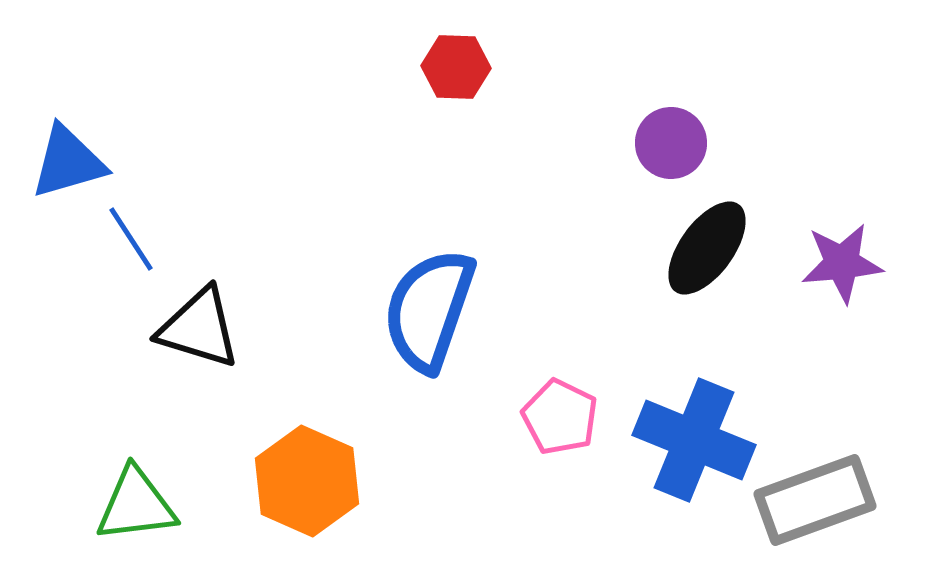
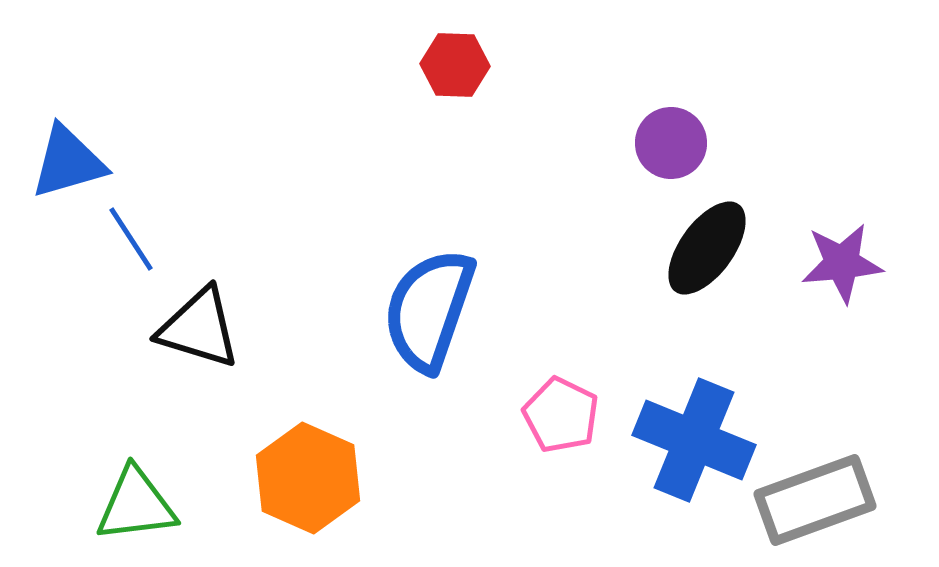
red hexagon: moved 1 px left, 2 px up
pink pentagon: moved 1 px right, 2 px up
orange hexagon: moved 1 px right, 3 px up
